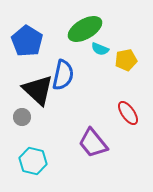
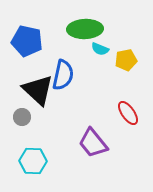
green ellipse: rotated 28 degrees clockwise
blue pentagon: rotated 20 degrees counterclockwise
cyan hexagon: rotated 12 degrees counterclockwise
